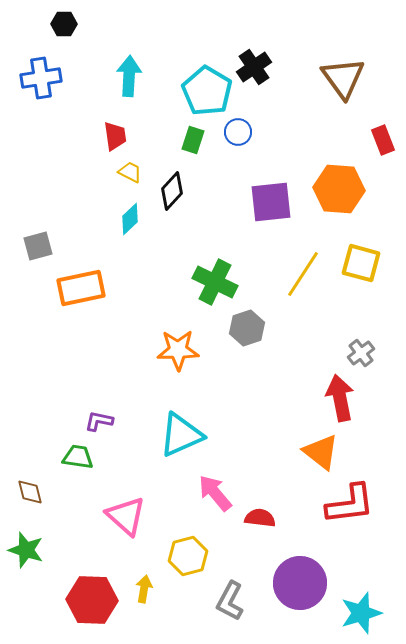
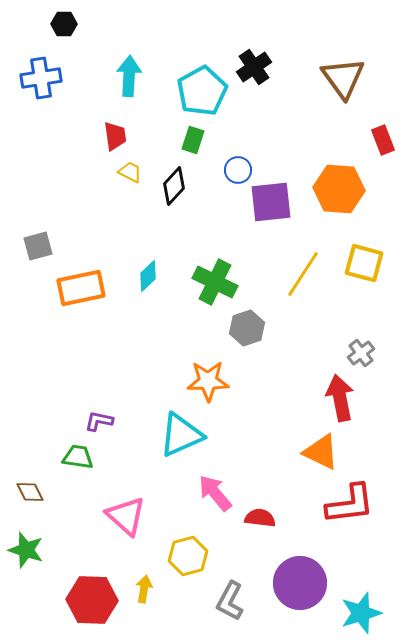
cyan pentagon: moved 5 px left; rotated 12 degrees clockwise
blue circle: moved 38 px down
black diamond: moved 2 px right, 5 px up
cyan diamond: moved 18 px right, 57 px down
yellow square: moved 3 px right
orange star: moved 30 px right, 31 px down
orange triangle: rotated 12 degrees counterclockwise
brown diamond: rotated 12 degrees counterclockwise
